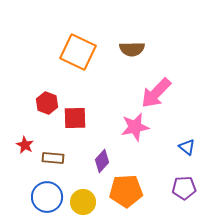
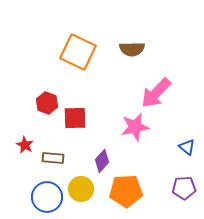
yellow circle: moved 2 px left, 13 px up
